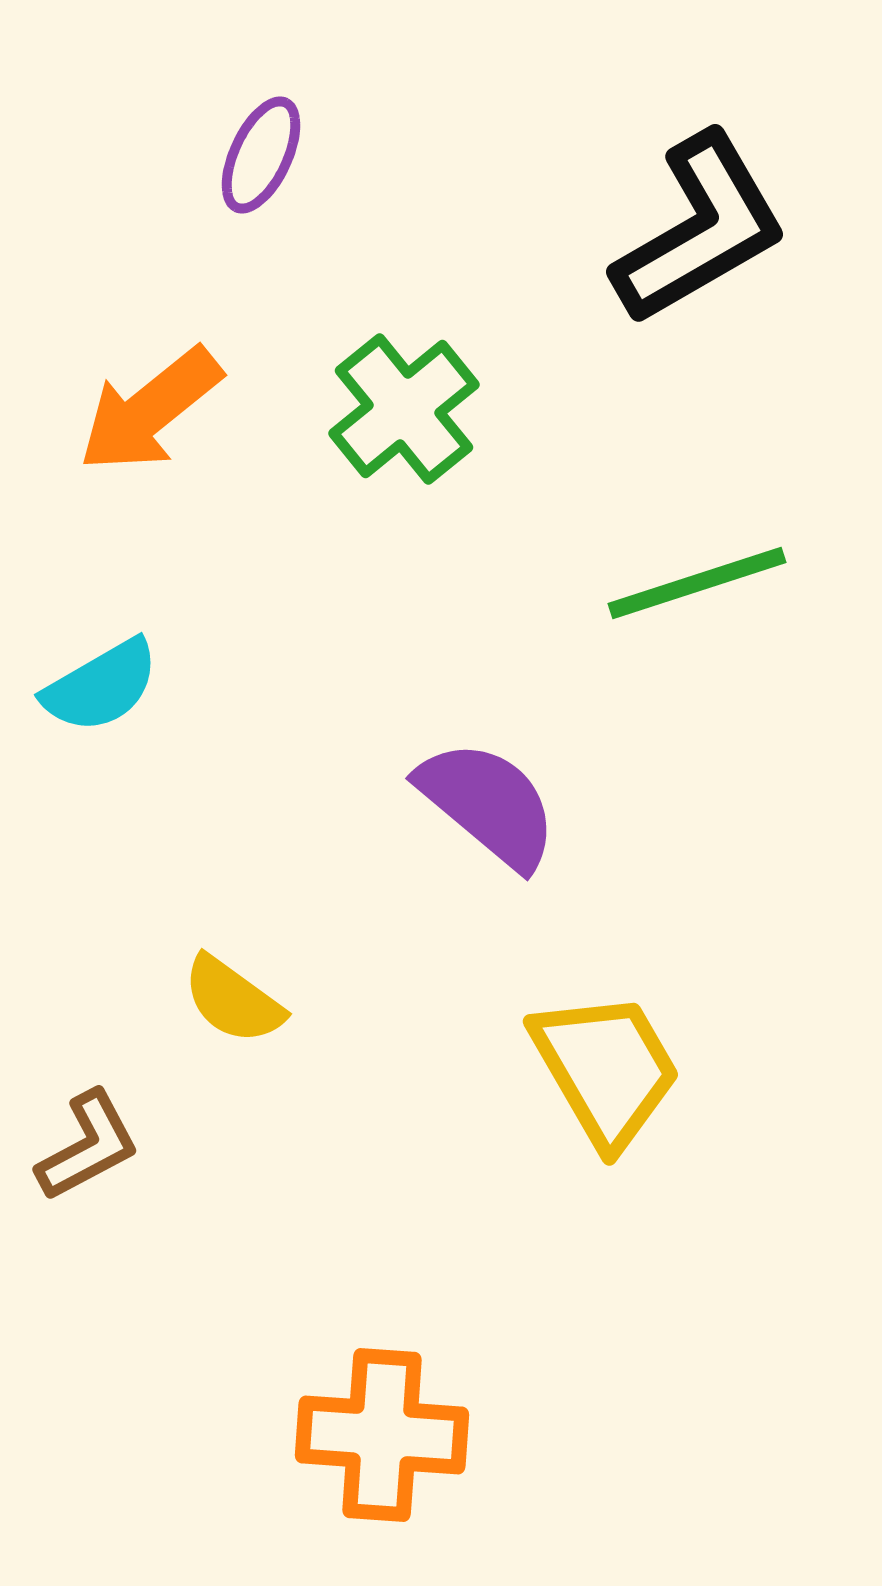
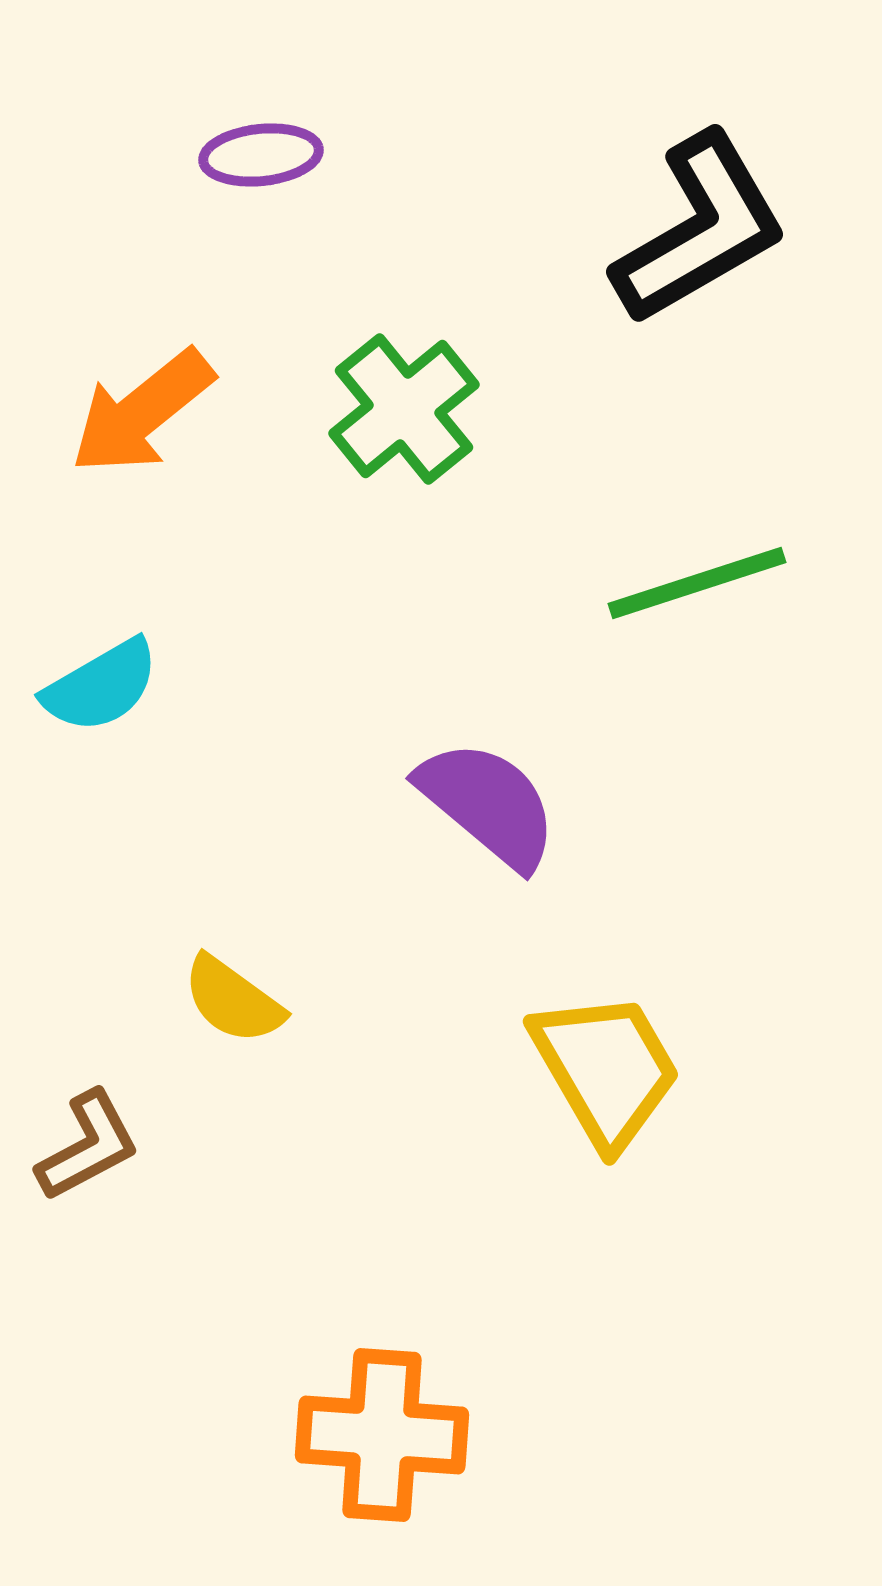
purple ellipse: rotated 59 degrees clockwise
orange arrow: moved 8 px left, 2 px down
